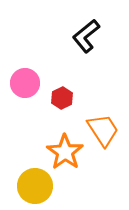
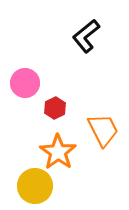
red hexagon: moved 7 px left, 10 px down
orange trapezoid: rotated 6 degrees clockwise
orange star: moved 7 px left
